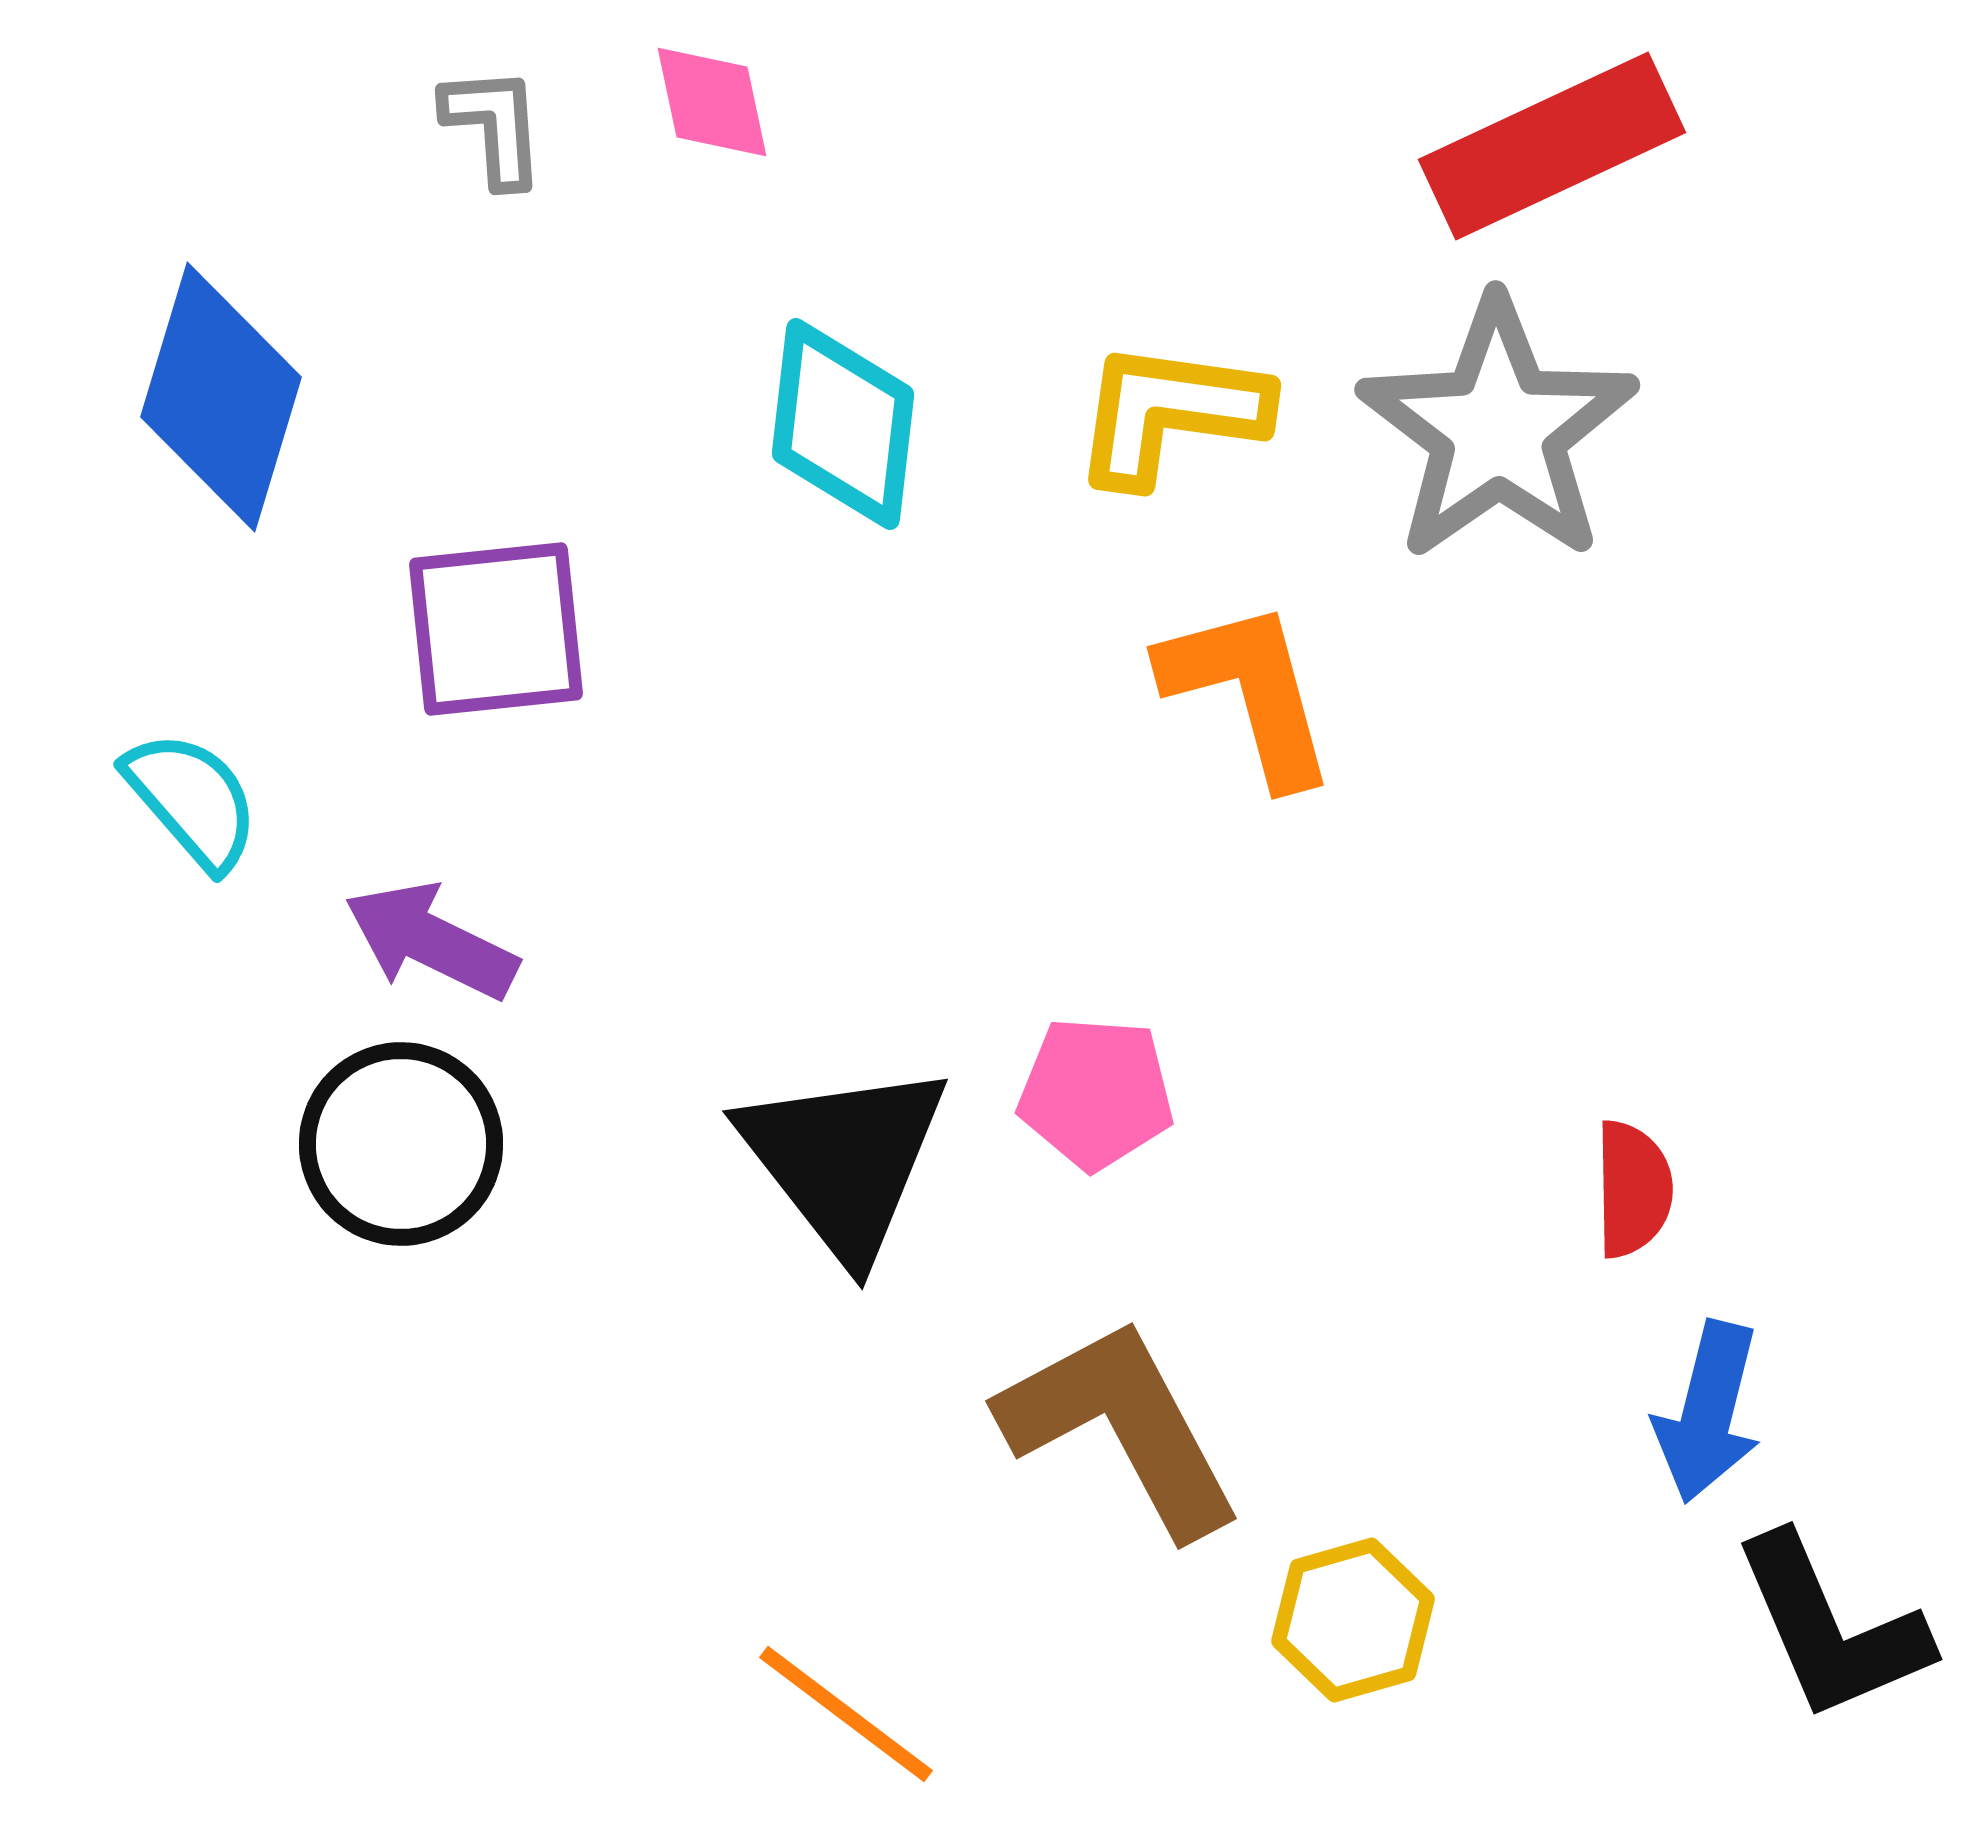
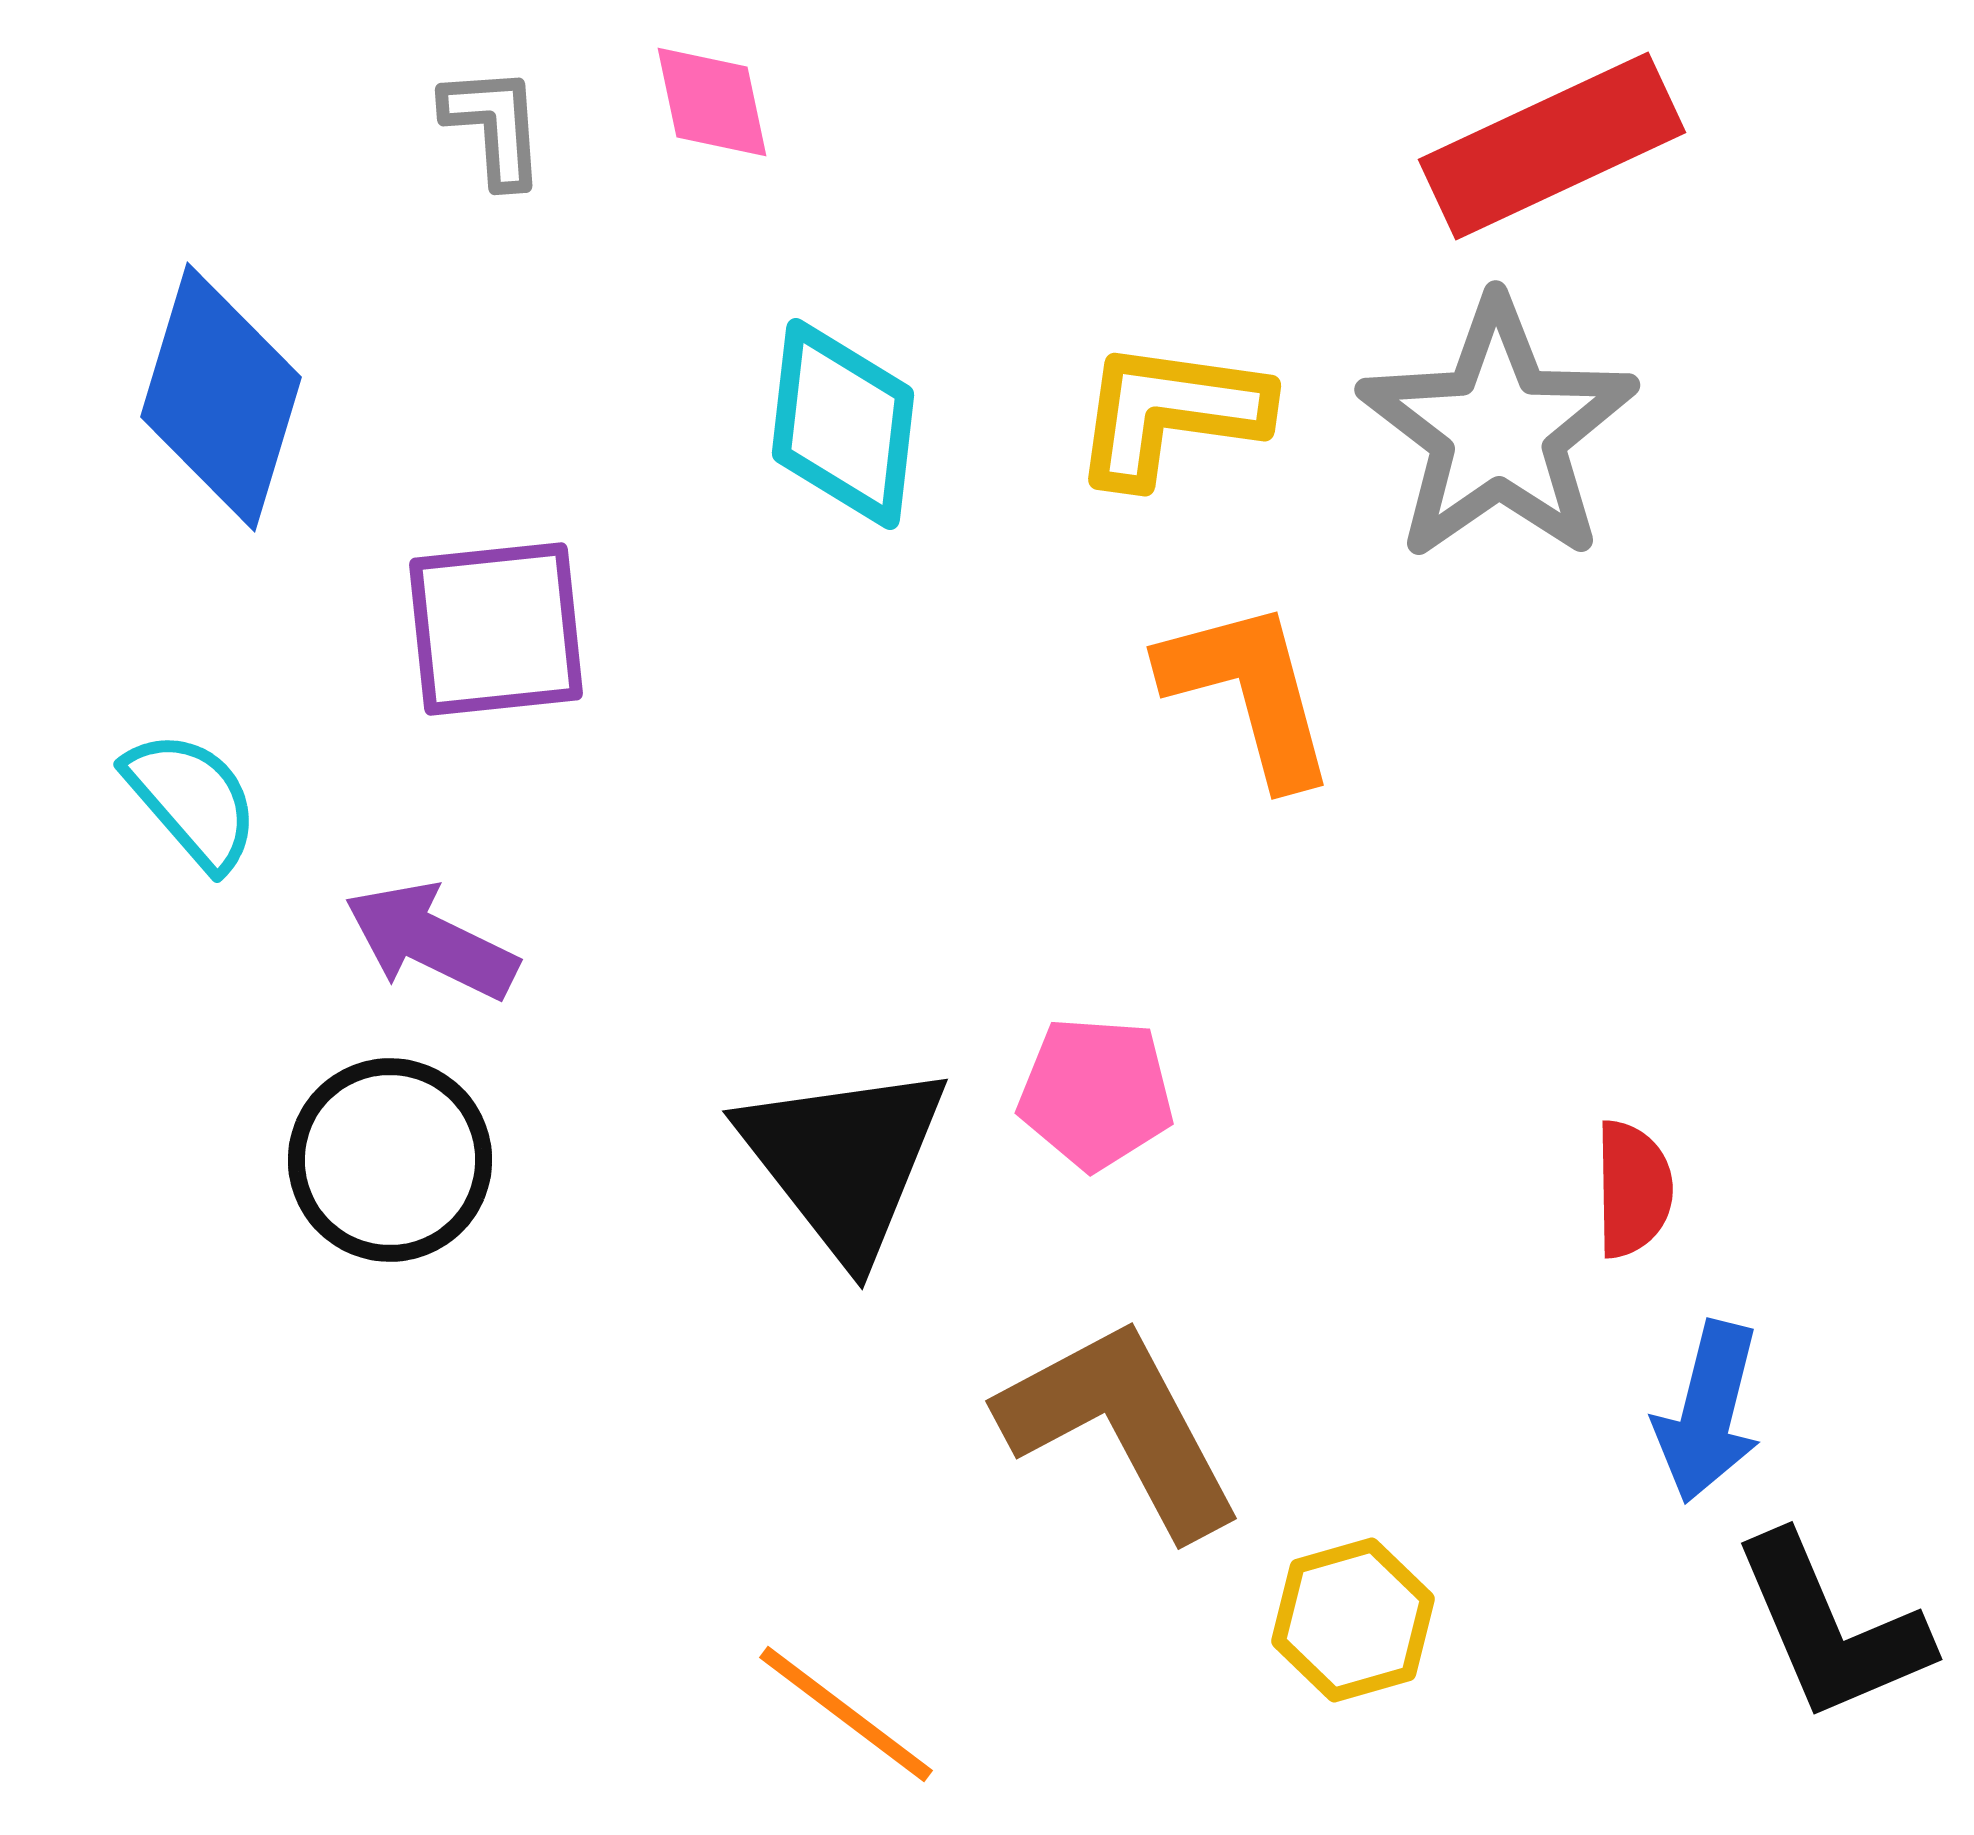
black circle: moved 11 px left, 16 px down
